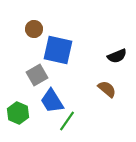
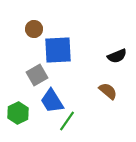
blue square: rotated 16 degrees counterclockwise
brown semicircle: moved 1 px right, 2 px down
green hexagon: rotated 10 degrees clockwise
